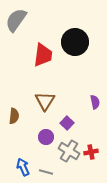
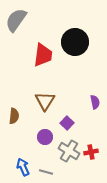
purple circle: moved 1 px left
